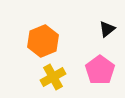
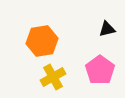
black triangle: rotated 24 degrees clockwise
orange hexagon: moved 1 px left; rotated 12 degrees clockwise
